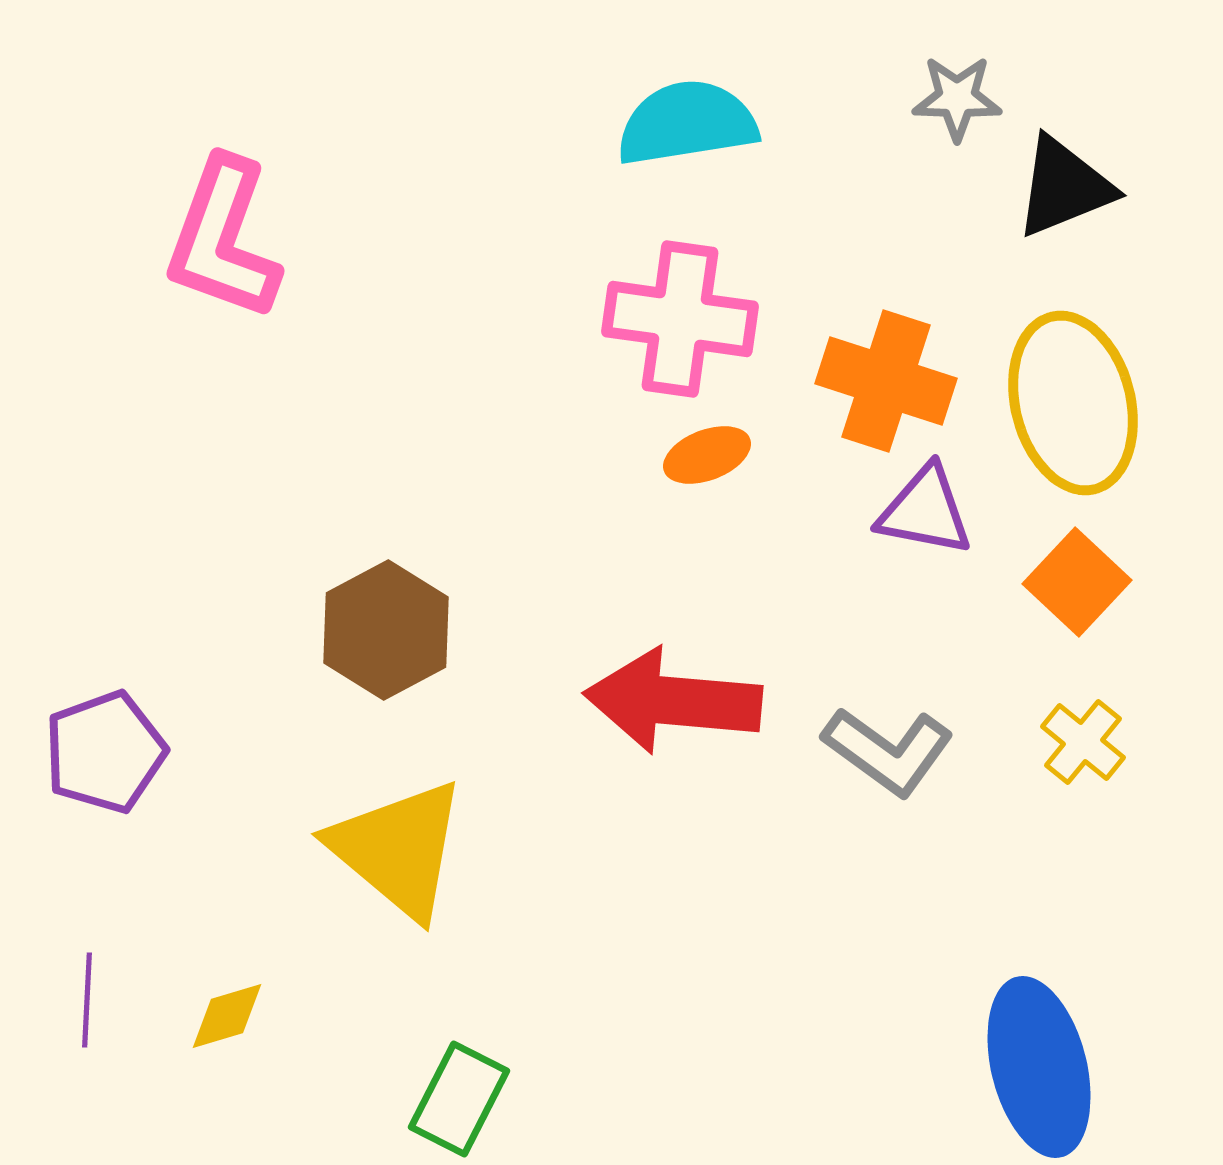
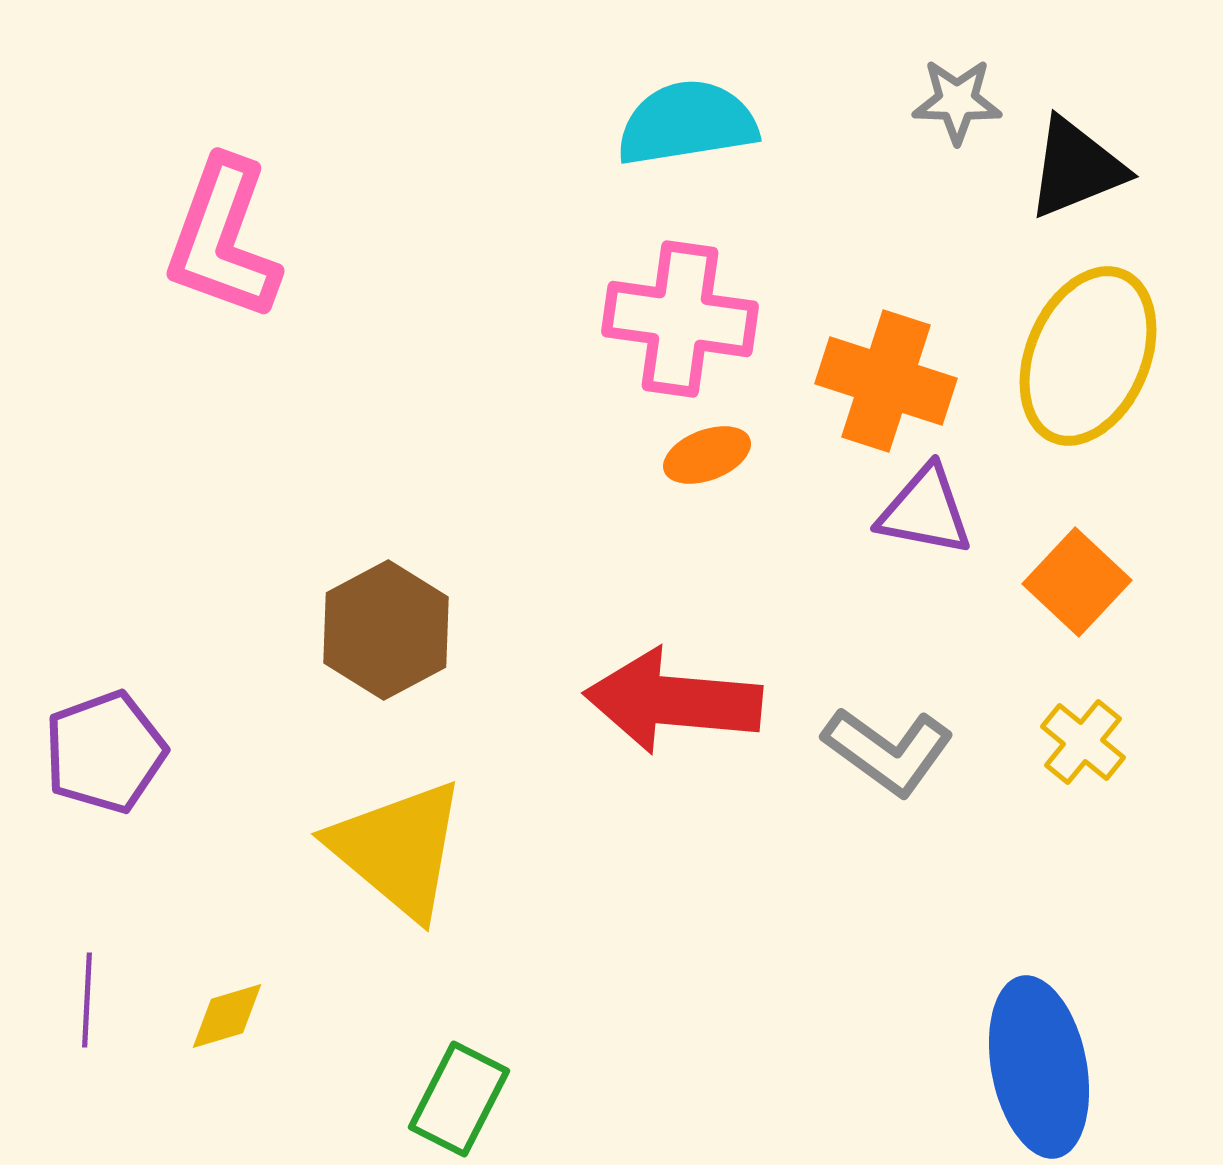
gray star: moved 3 px down
black triangle: moved 12 px right, 19 px up
yellow ellipse: moved 15 px right, 47 px up; rotated 37 degrees clockwise
blue ellipse: rotated 3 degrees clockwise
